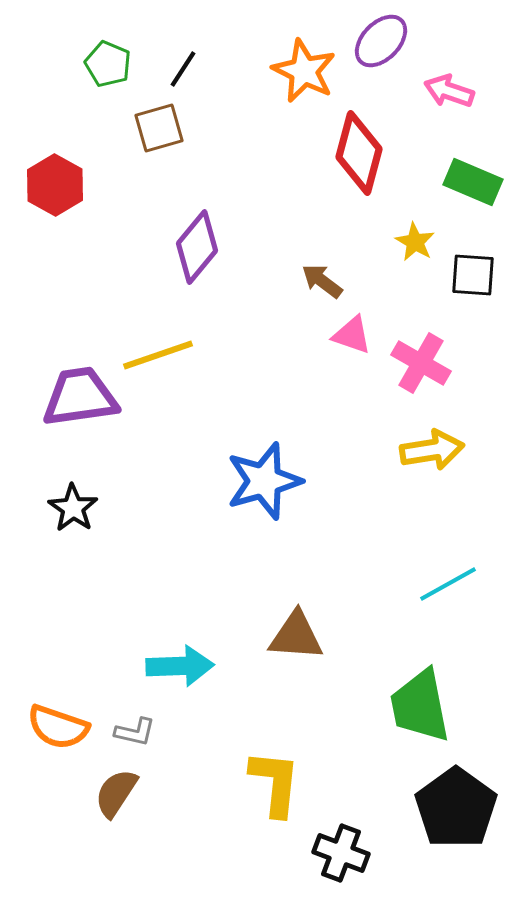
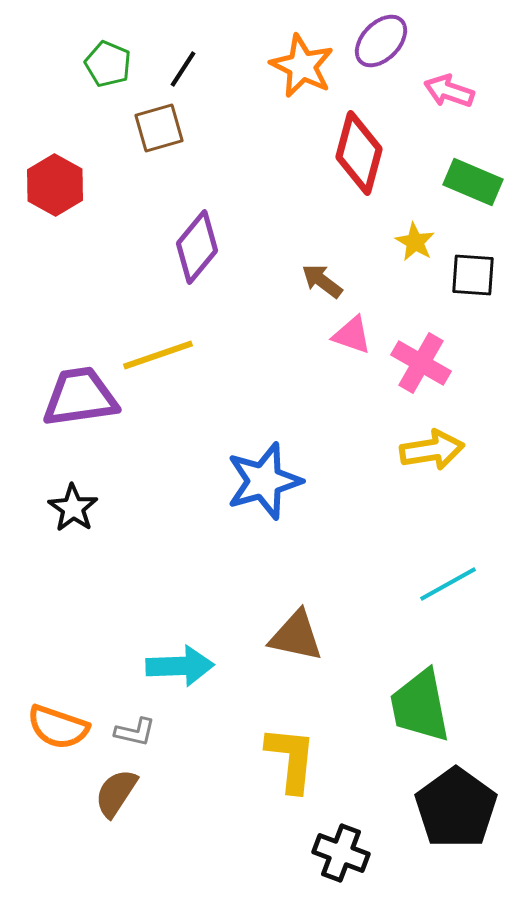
orange star: moved 2 px left, 5 px up
brown triangle: rotated 8 degrees clockwise
yellow L-shape: moved 16 px right, 24 px up
